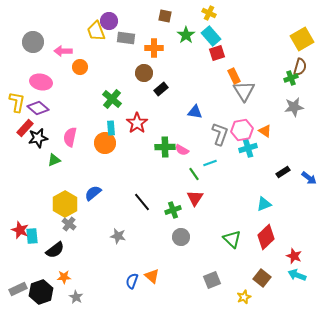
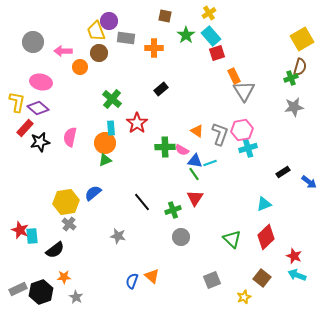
yellow cross at (209, 13): rotated 32 degrees clockwise
brown circle at (144, 73): moved 45 px left, 20 px up
blue triangle at (195, 112): moved 49 px down
orange triangle at (265, 131): moved 68 px left
black star at (38, 138): moved 2 px right, 4 px down
green triangle at (54, 160): moved 51 px right
blue arrow at (309, 178): moved 4 px down
yellow hexagon at (65, 204): moved 1 px right, 2 px up; rotated 20 degrees clockwise
